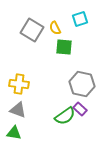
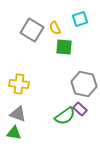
gray hexagon: moved 2 px right
gray triangle: moved 4 px down
